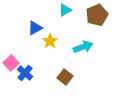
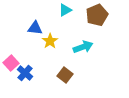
blue triangle: rotated 35 degrees clockwise
brown square: moved 2 px up
